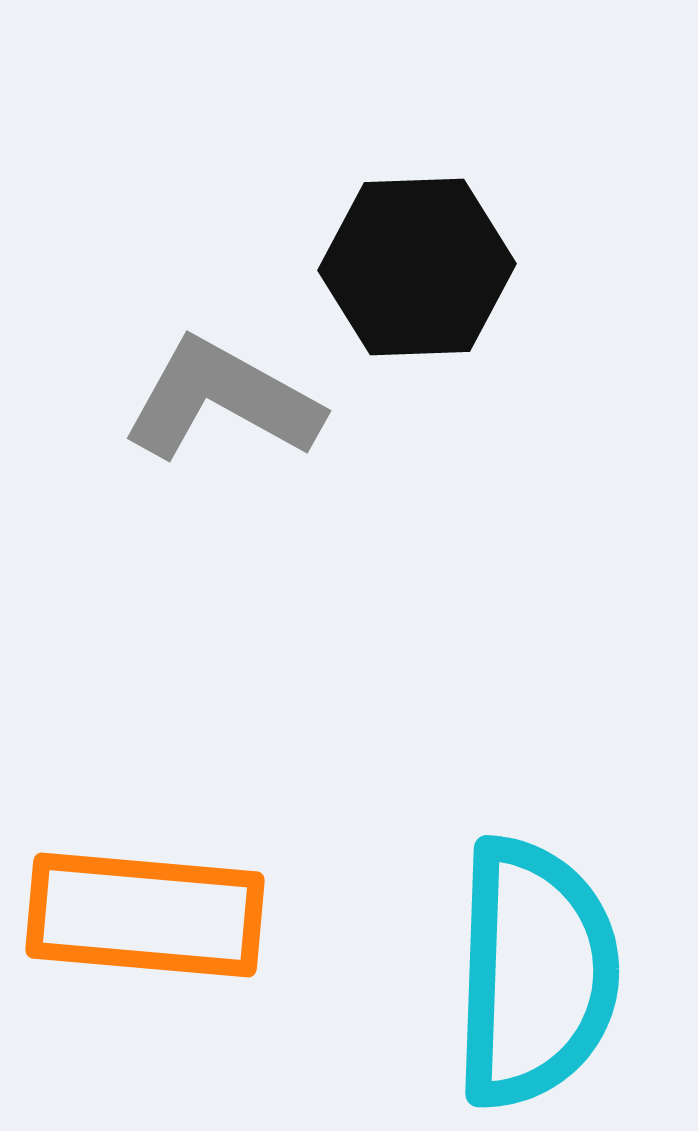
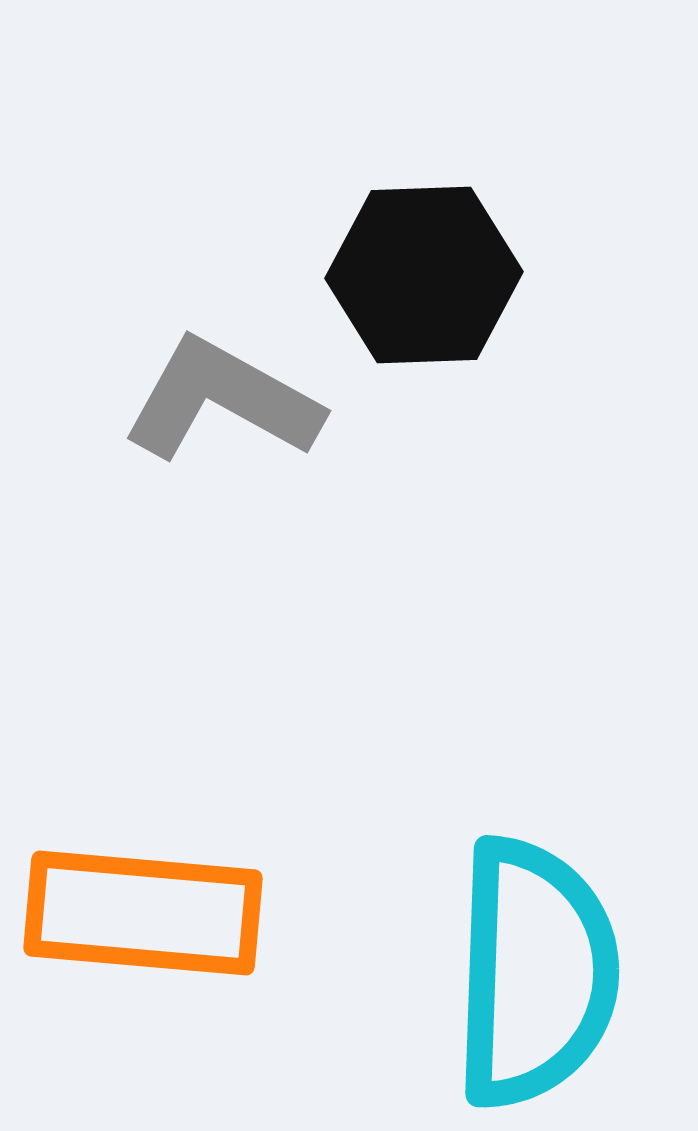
black hexagon: moved 7 px right, 8 px down
orange rectangle: moved 2 px left, 2 px up
